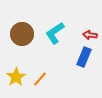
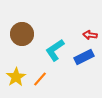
cyan L-shape: moved 17 px down
blue rectangle: rotated 42 degrees clockwise
